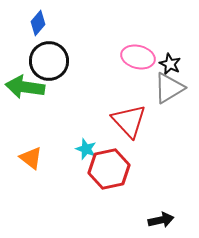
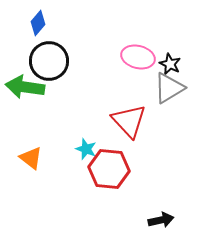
red hexagon: rotated 18 degrees clockwise
